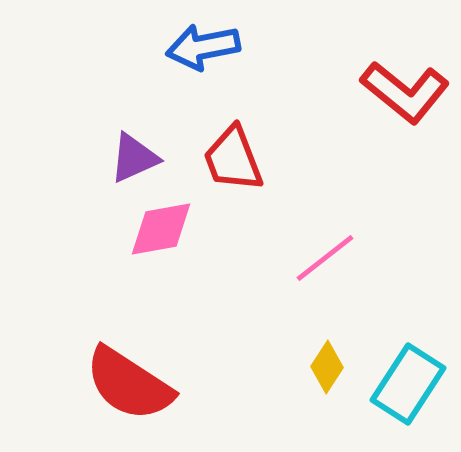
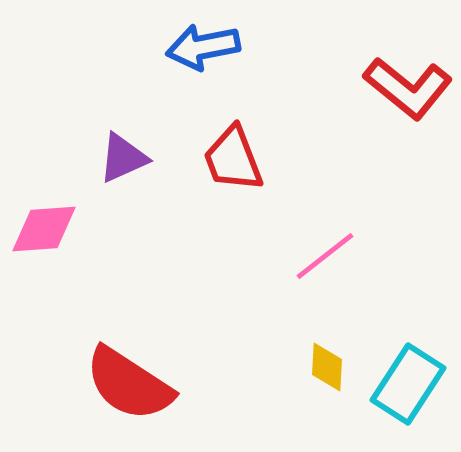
red L-shape: moved 3 px right, 4 px up
purple triangle: moved 11 px left
pink diamond: moved 117 px left; rotated 6 degrees clockwise
pink line: moved 2 px up
yellow diamond: rotated 30 degrees counterclockwise
